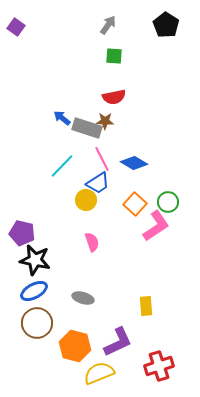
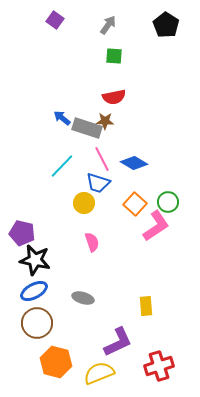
purple square: moved 39 px right, 7 px up
blue trapezoid: rotated 50 degrees clockwise
yellow circle: moved 2 px left, 3 px down
orange hexagon: moved 19 px left, 16 px down
